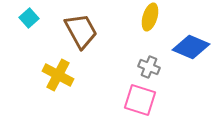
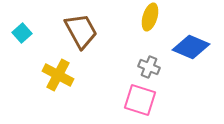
cyan square: moved 7 px left, 15 px down
